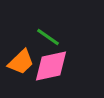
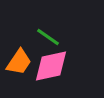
orange trapezoid: moved 2 px left; rotated 12 degrees counterclockwise
